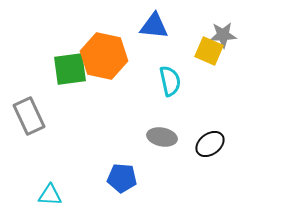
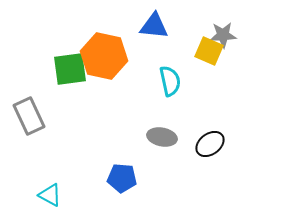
cyan triangle: rotated 25 degrees clockwise
